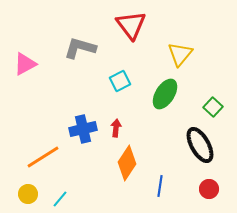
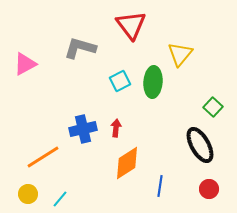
green ellipse: moved 12 px left, 12 px up; rotated 28 degrees counterclockwise
orange diamond: rotated 24 degrees clockwise
